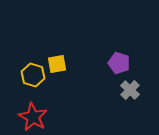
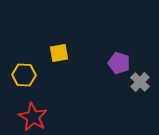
yellow square: moved 2 px right, 11 px up
yellow hexagon: moved 9 px left; rotated 15 degrees counterclockwise
gray cross: moved 10 px right, 8 px up
